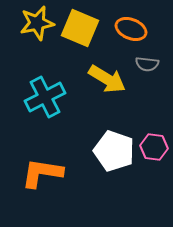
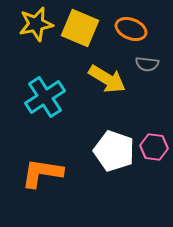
yellow star: moved 1 px left, 1 px down
cyan cross: rotated 6 degrees counterclockwise
